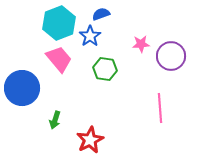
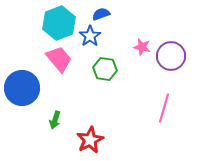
pink star: moved 1 px right, 3 px down; rotated 18 degrees clockwise
pink line: moved 4 px right; rotated 20 degrees clockwise
